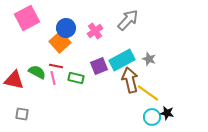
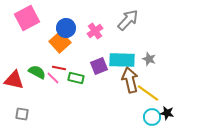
cyan rectangle: rotated 30 degrees clockwise
red line: moved 3 px right, 2 px down
pink line: rotated 32 degrees counterclockwise
